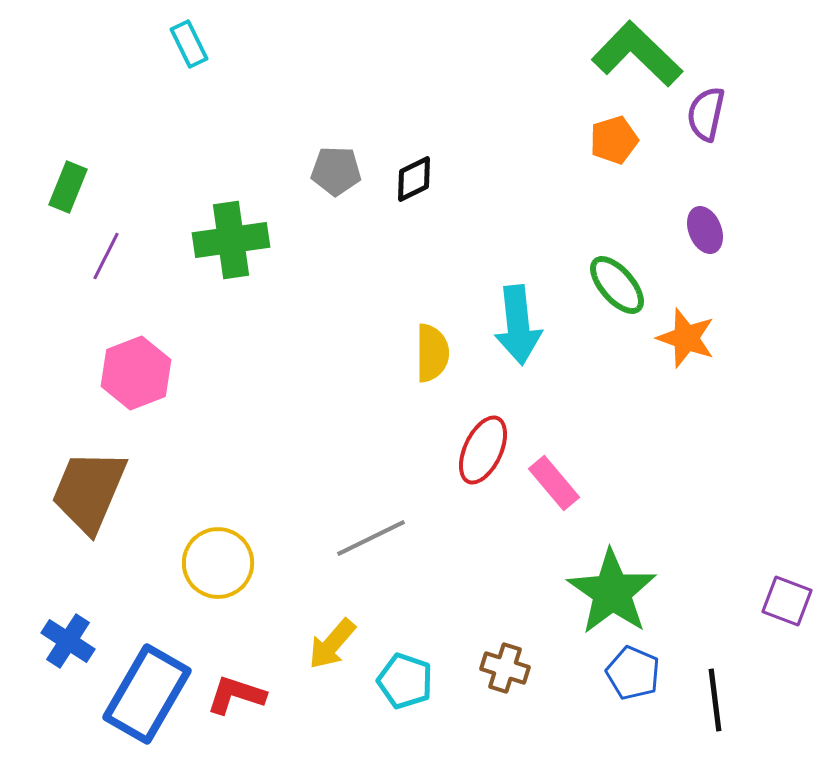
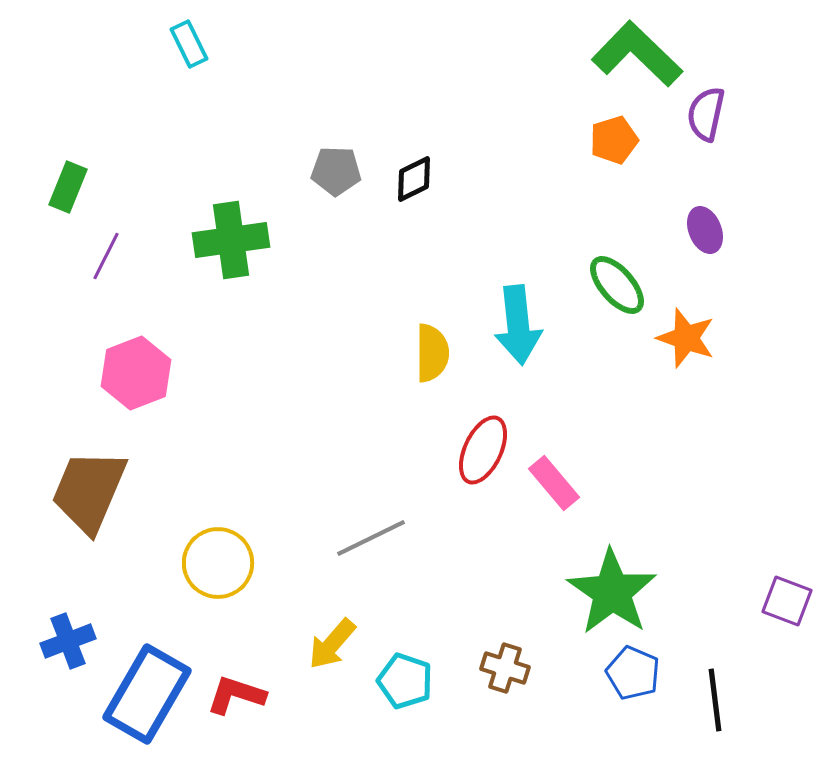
blue cross: rotated 36 degrees clockwise
